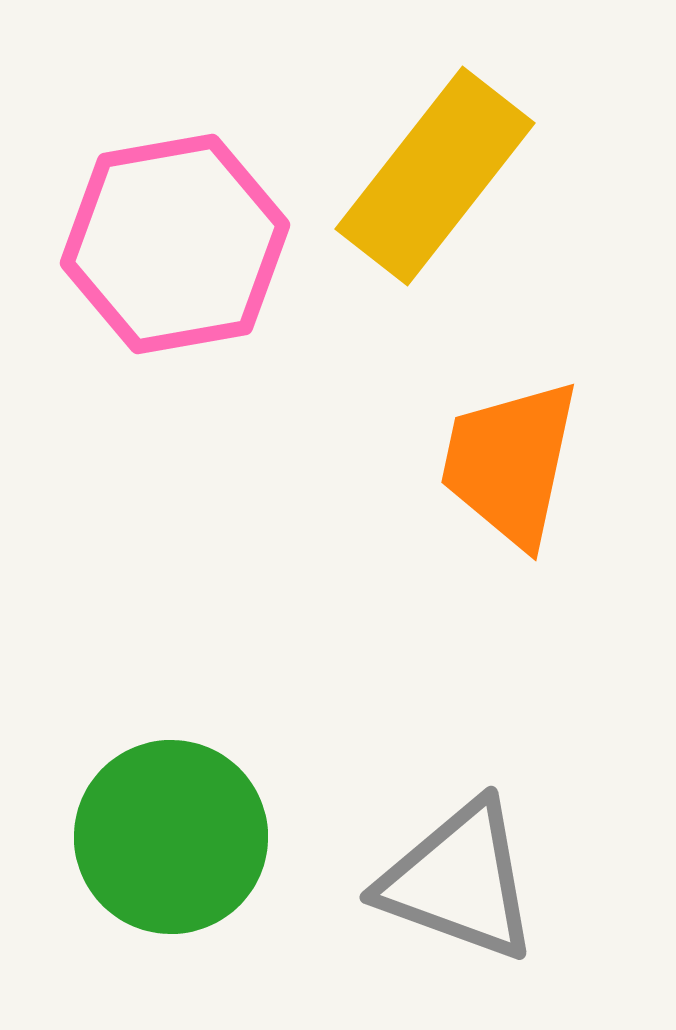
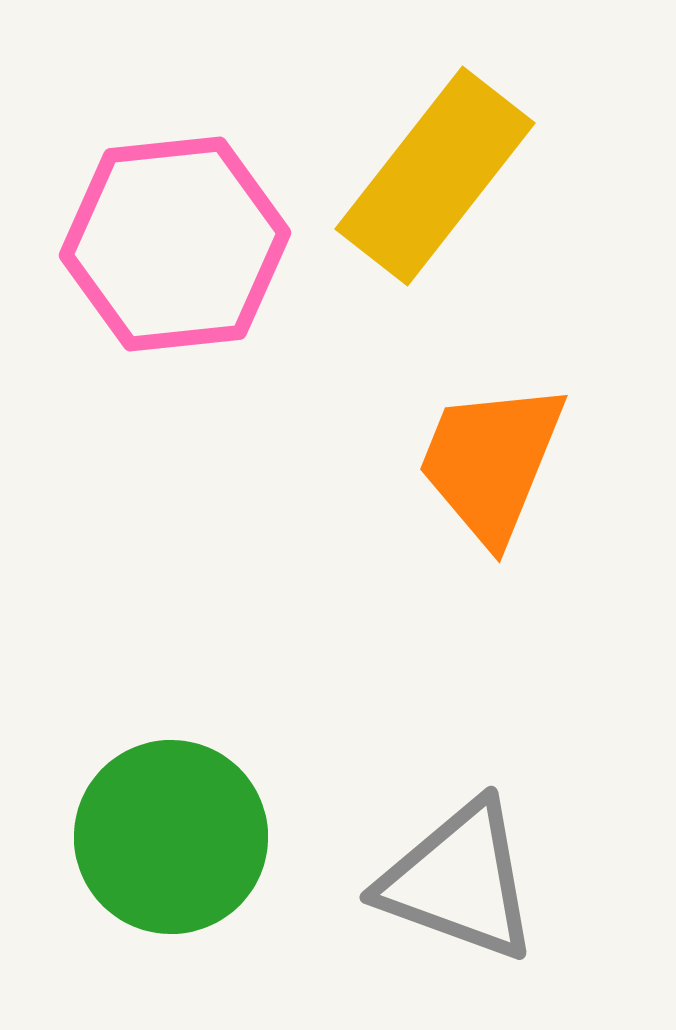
pink hexagon: rotated 4 degrees clockwise
orange trapezoid: moved 19 px left, 1 px up; rotated 10 degrees clockwise
